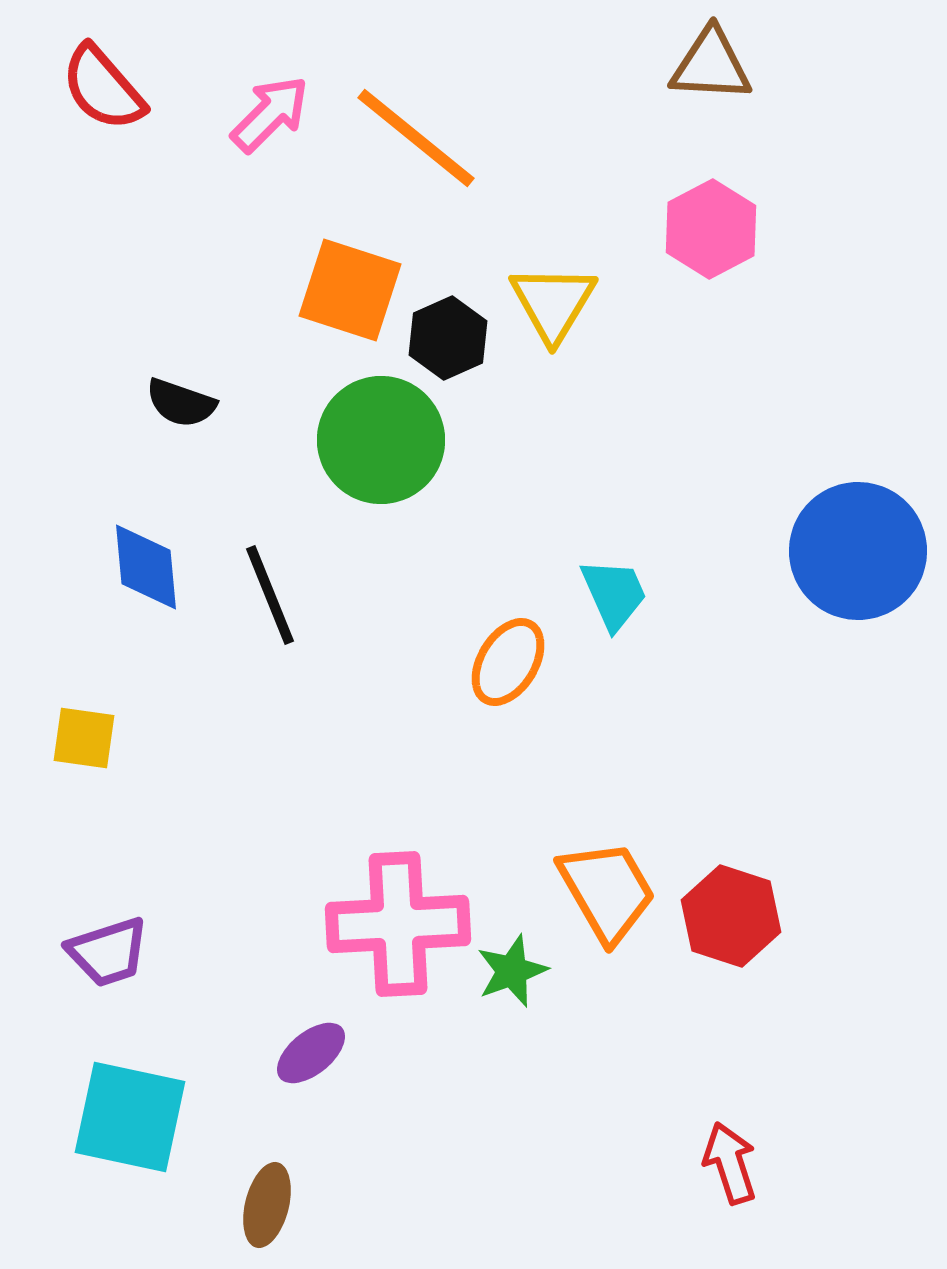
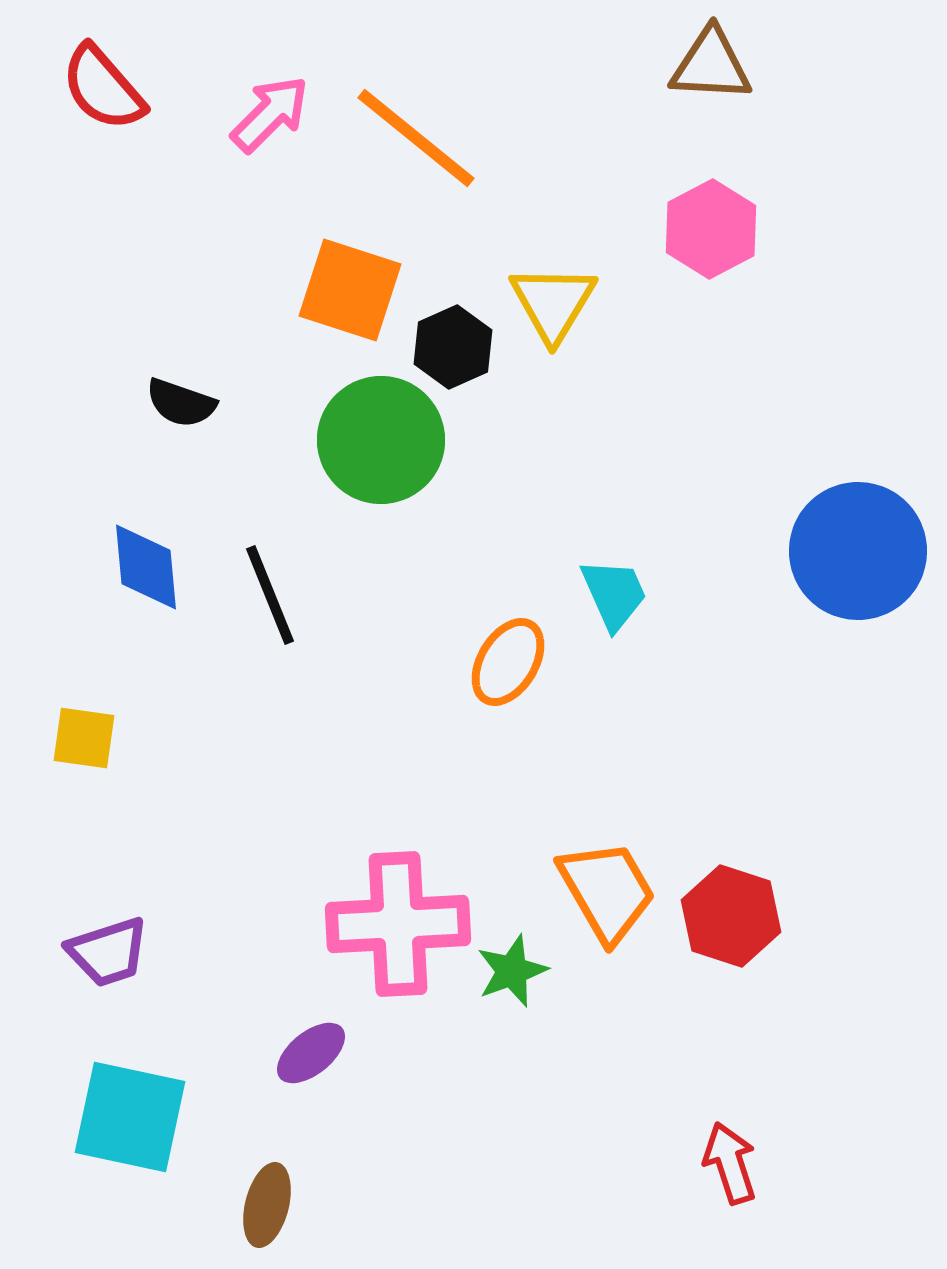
black hexagon: moved 5 px right, 9 px down
